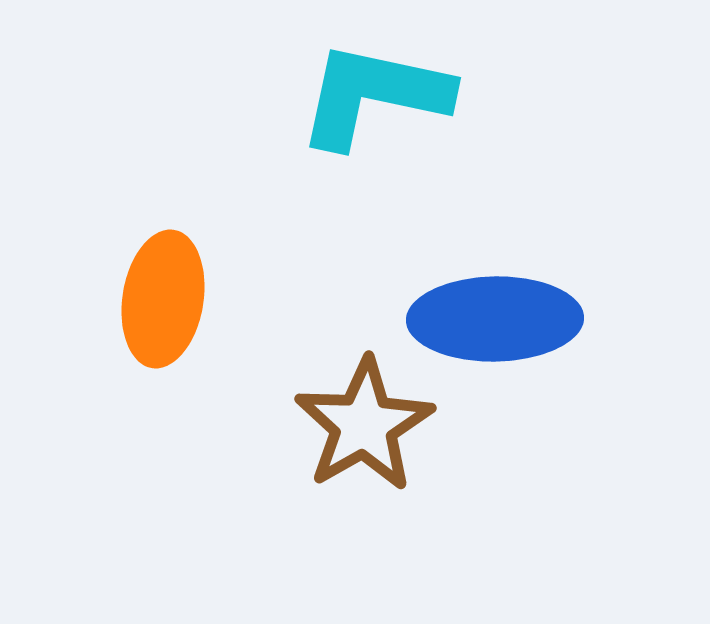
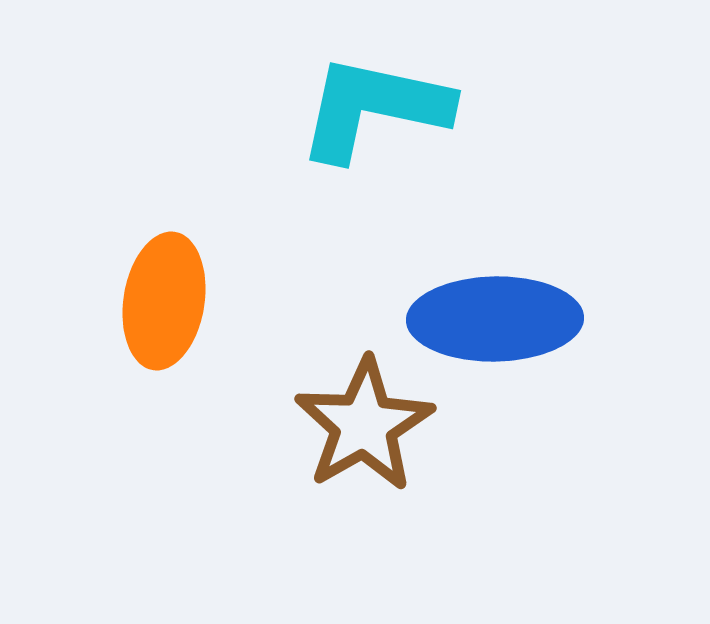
cyan L-shape: moved 13 px down
orange ellipse: moved 1 px right, 2 px down
